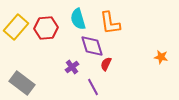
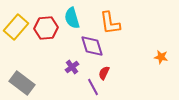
cyan semicircle: moved 6 px left, 1 px up
red semicircle: moved 2 px left, 9 px down
